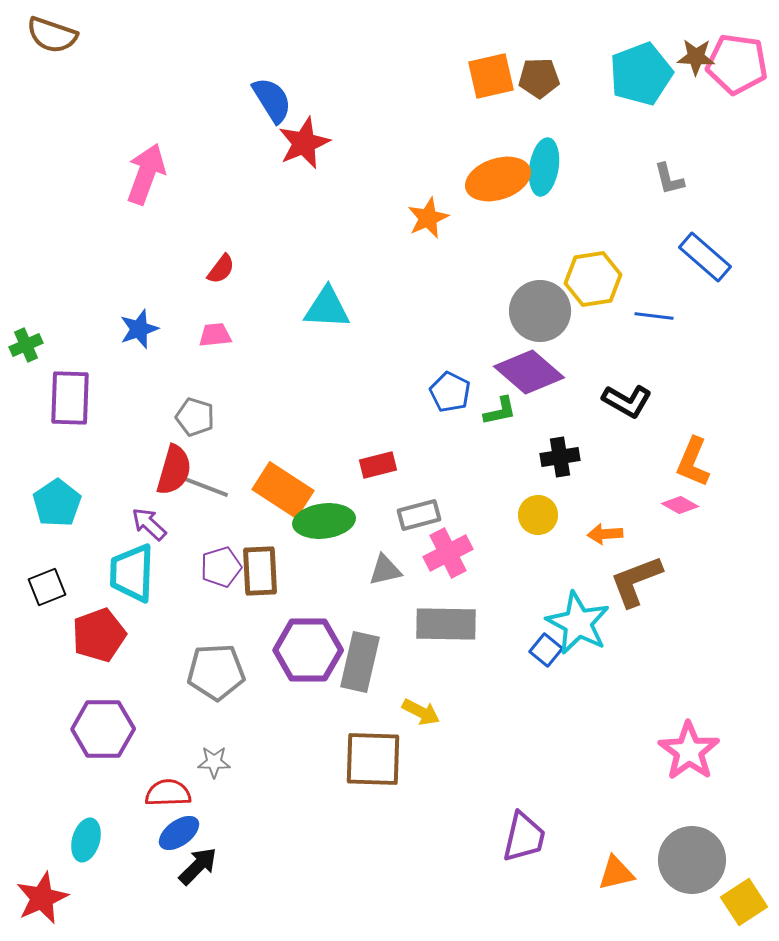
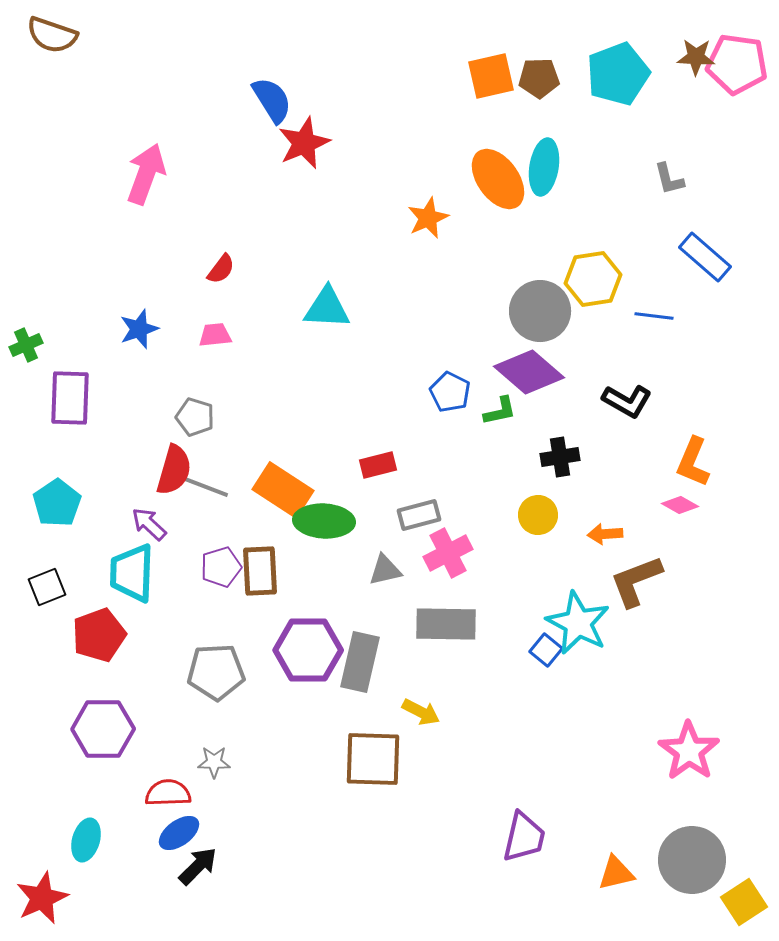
cyan pentagon at (641, 74): moved 23 px left
orange ellipse at (498, 179): rotated 72 degrees clockwise
green ellipse at (324, 521): rotated 10 degrees clockwise
